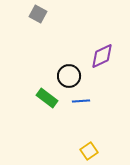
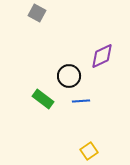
gray square: moved 1 px left, 1 px up
green rectangle: moved 4 px left, 1 px down
